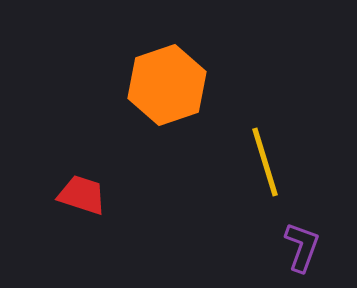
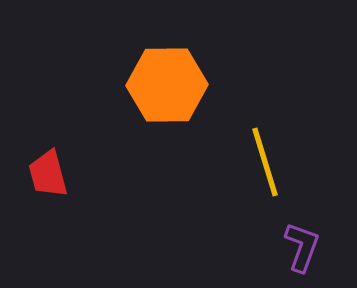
orange hexagon: rotated 18 degrees clockwise
red trapezoid: moved 34 px left, 21 px up; rotated 123 degrees counterclockwise
